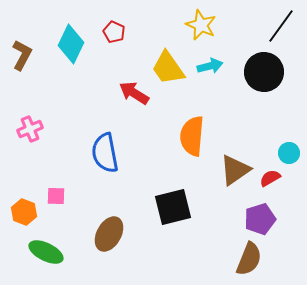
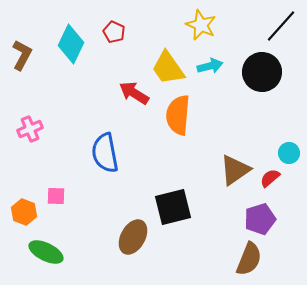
black line: rotated 6 degrees clockwise
black circle: moved 2 px left
orange semicircle: moved 14 px left, 21 px up
red semicircle: rotated 10 degrees counterclockwise
brown ellipse: moved 24 px right, 3 px down
